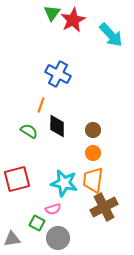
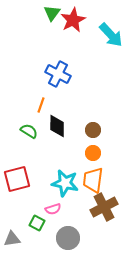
cyan star: moved 1 px right
gray circle: moved 10 px right
